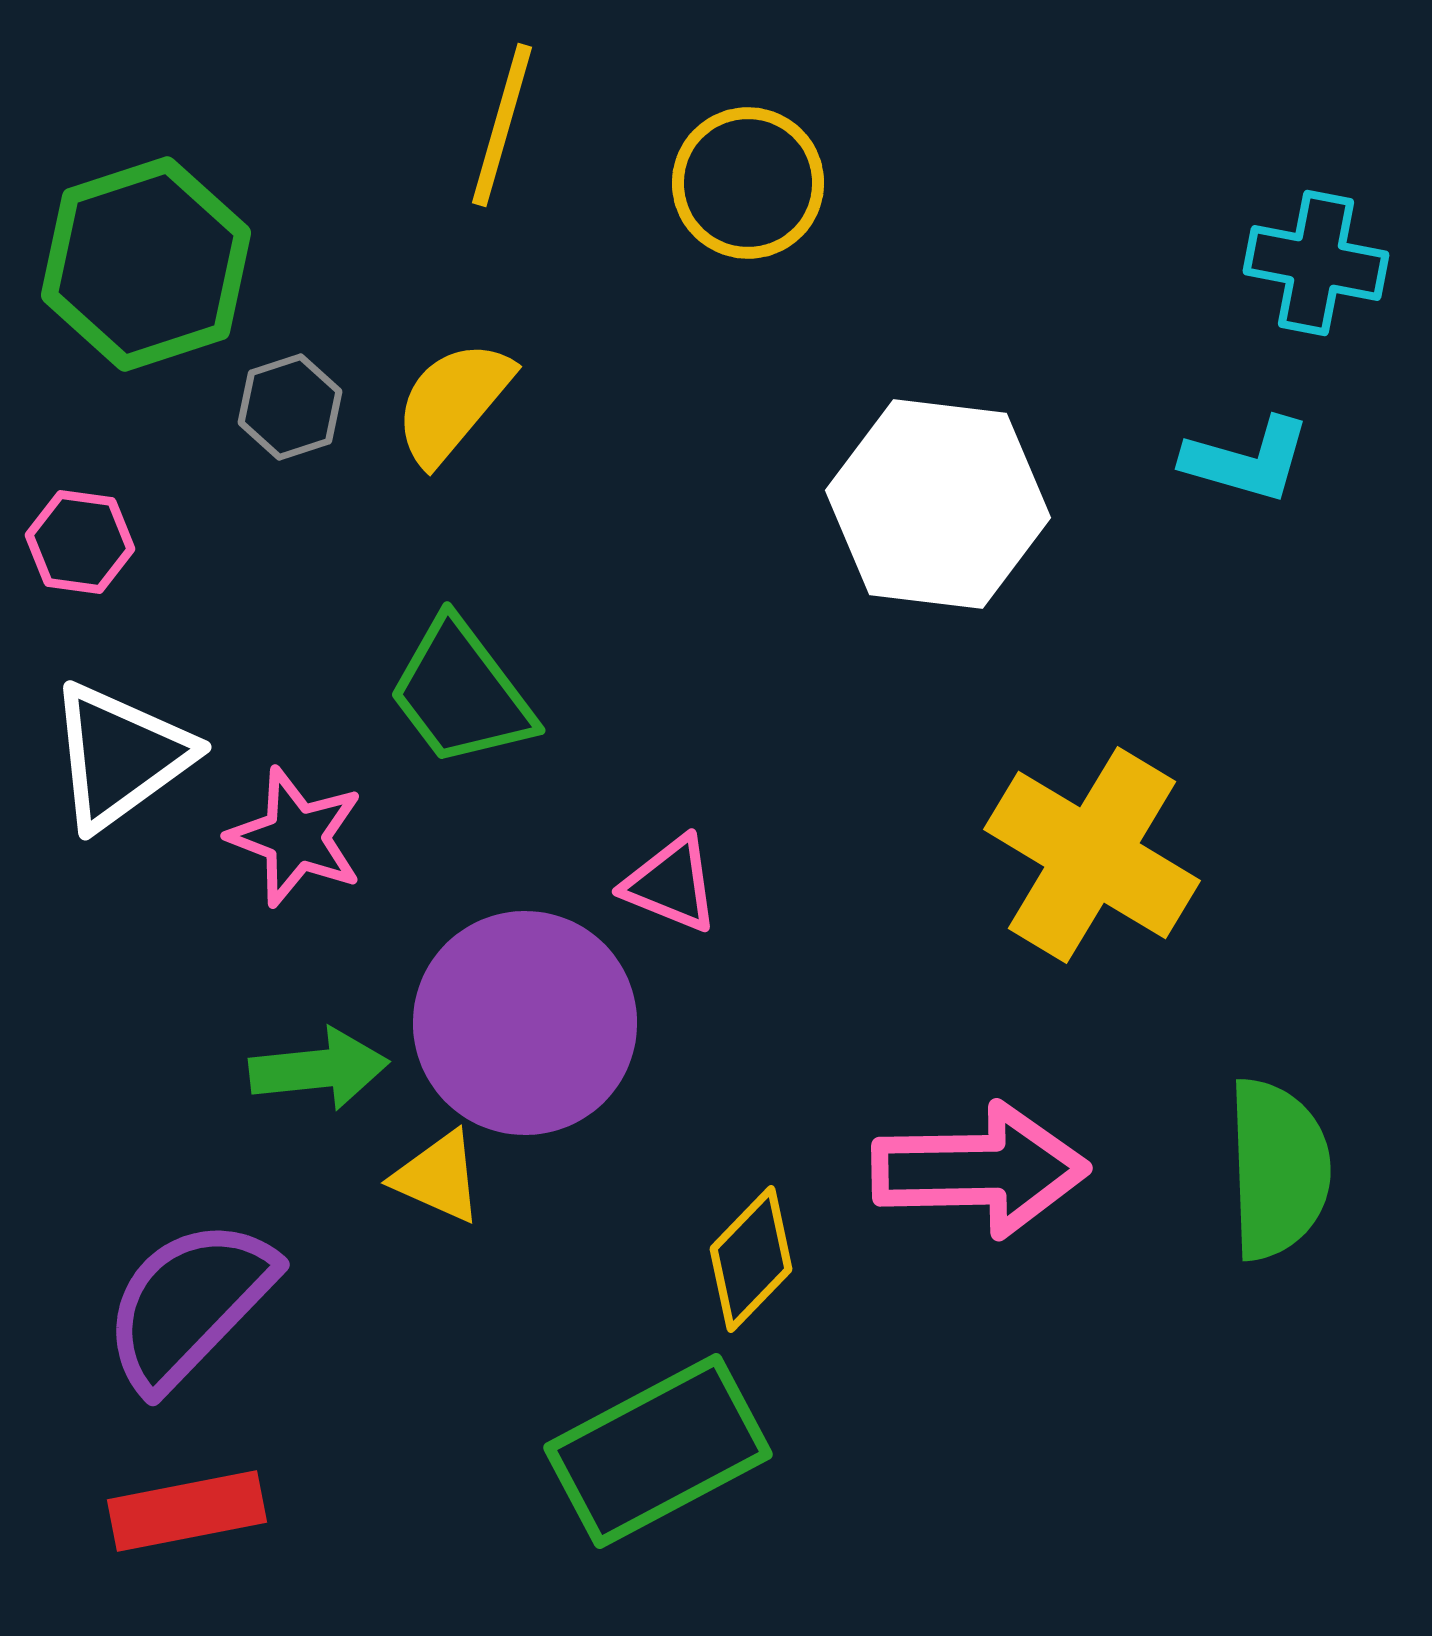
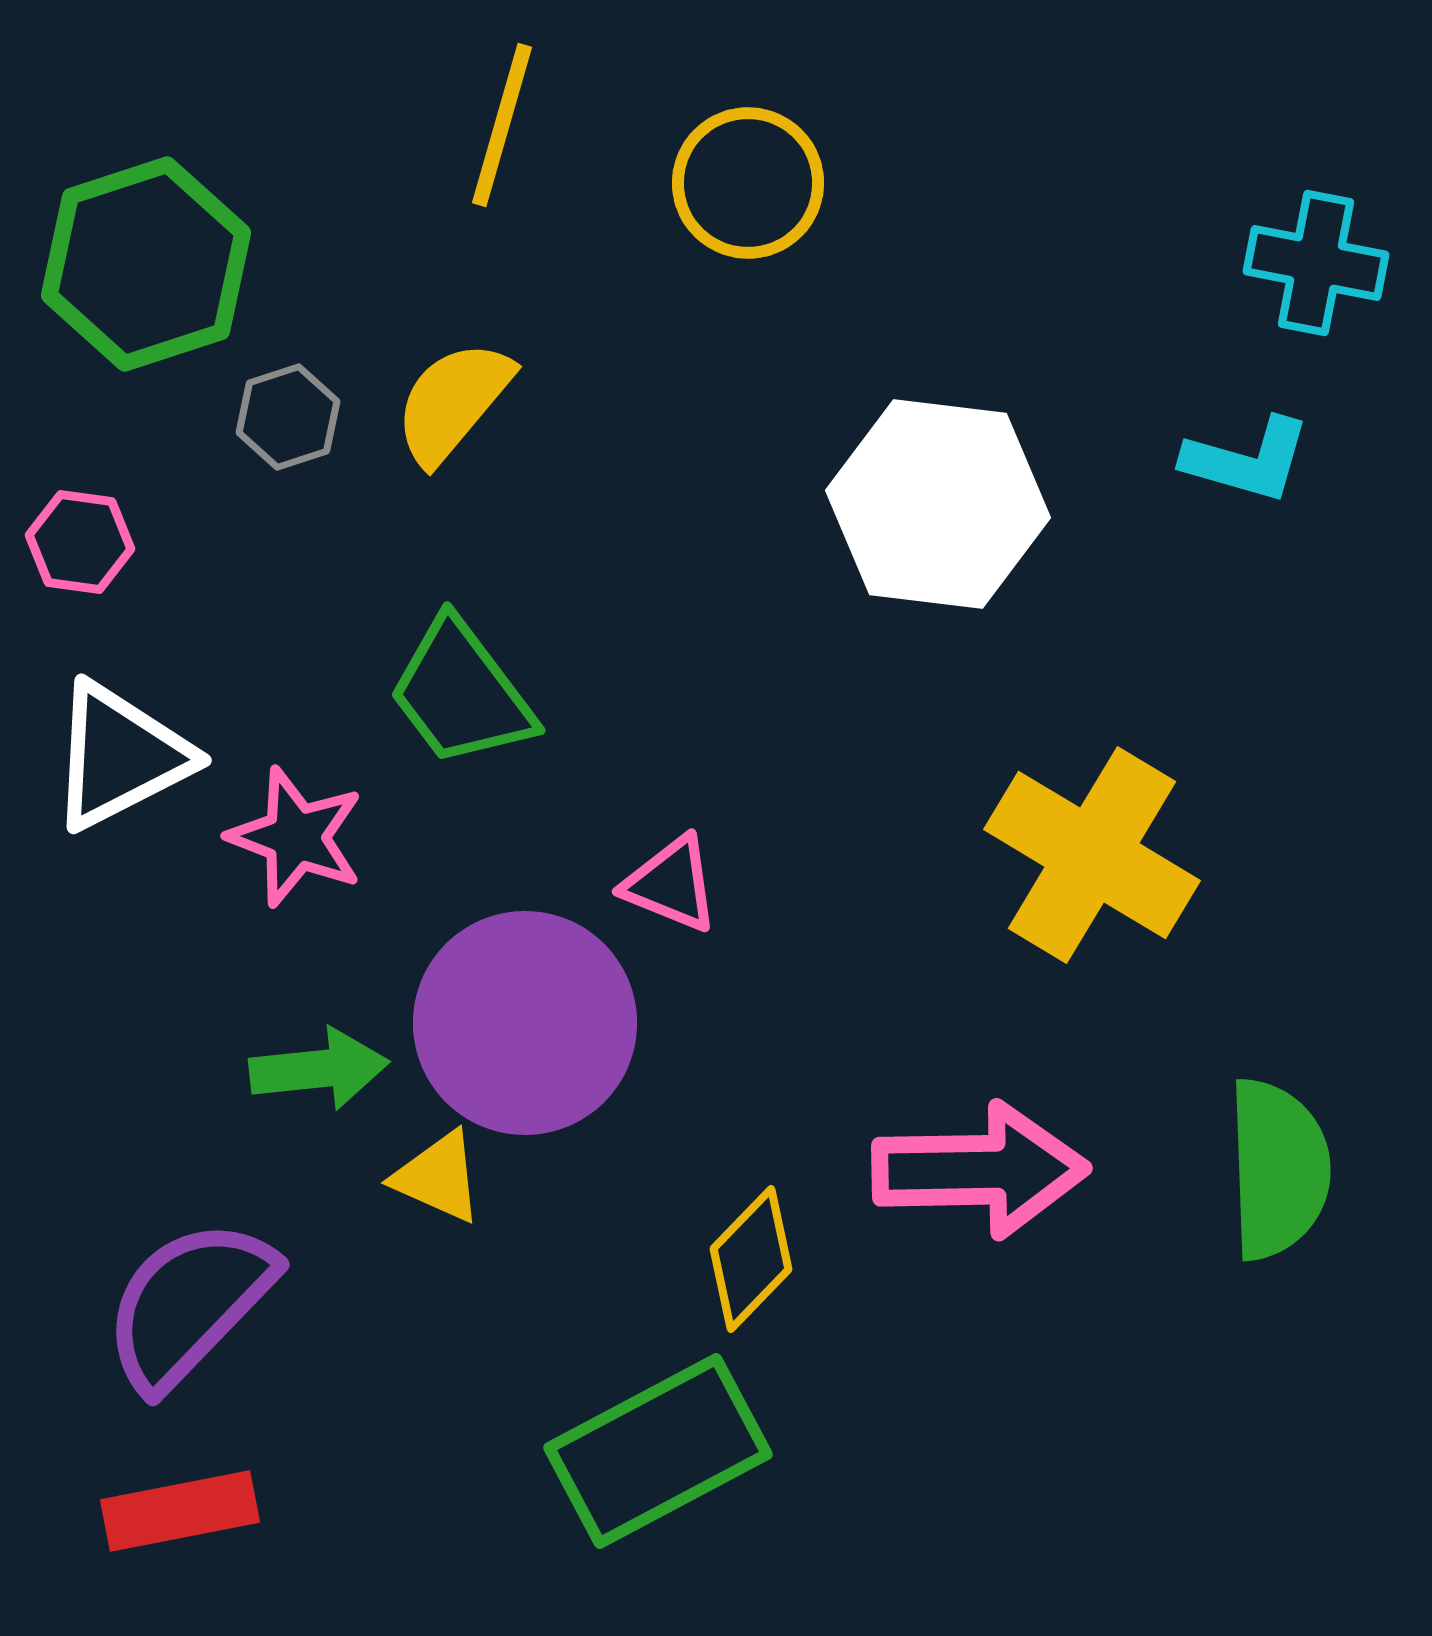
gray hexagon: moved 2 px left, 10 px down
white triangle: rotated 9 degrees clockwise
red rectangle: moved 7 px left
